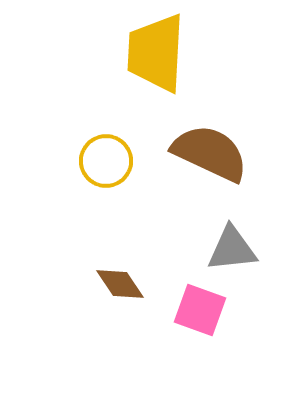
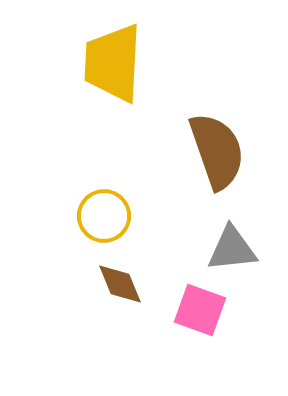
yellow trapezoid: moved 43 px left, 10 px down
brown semicircle: moved 7 px right, 2 px up; rotated 46 degrees clockwise
yellow circle: moved 2 px left, 55 px down
brown diamond: rotated 12 degrees clockwise
